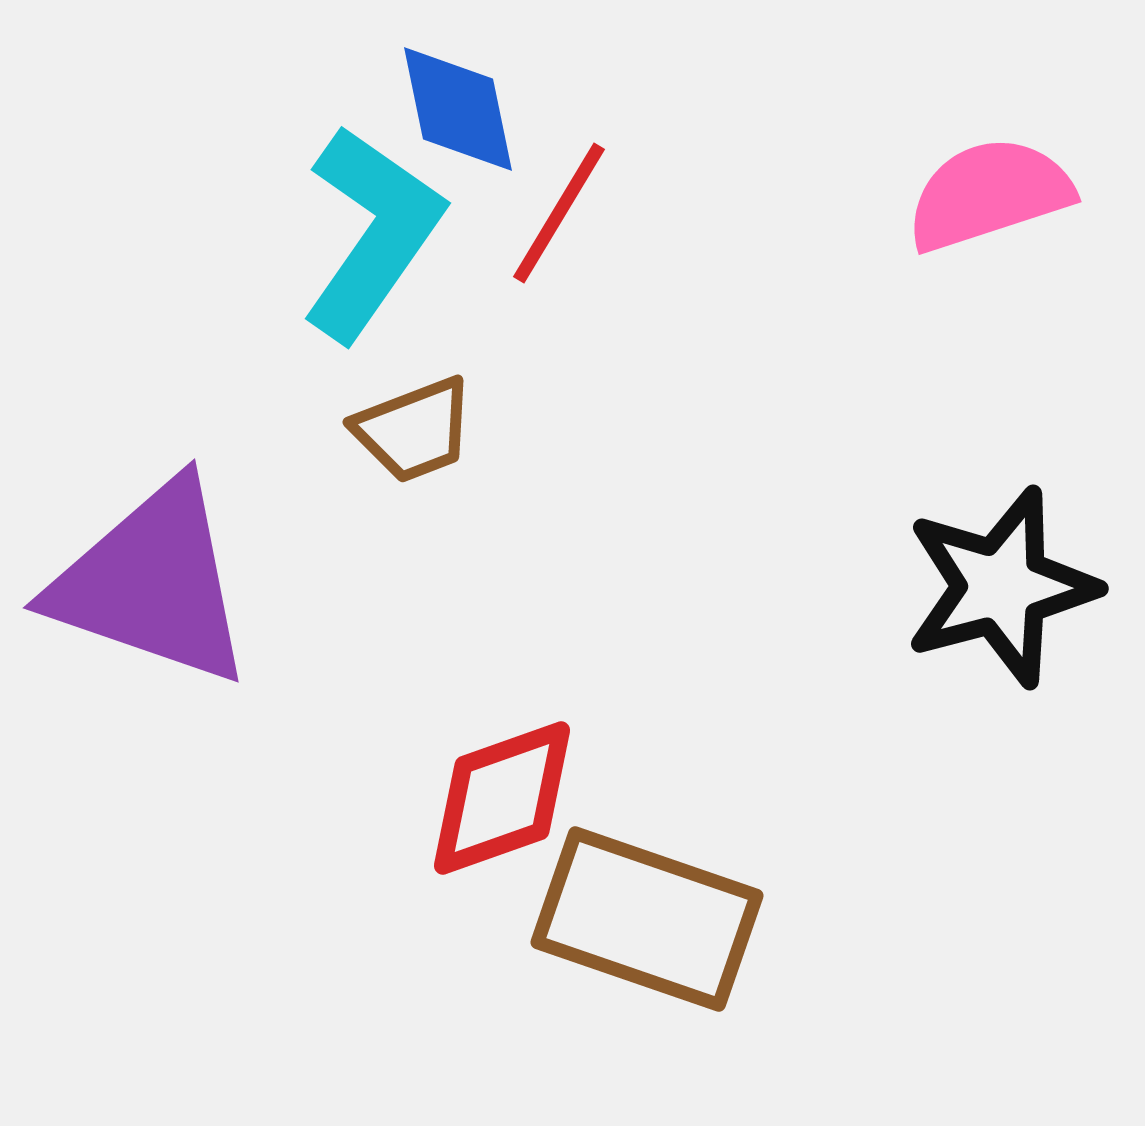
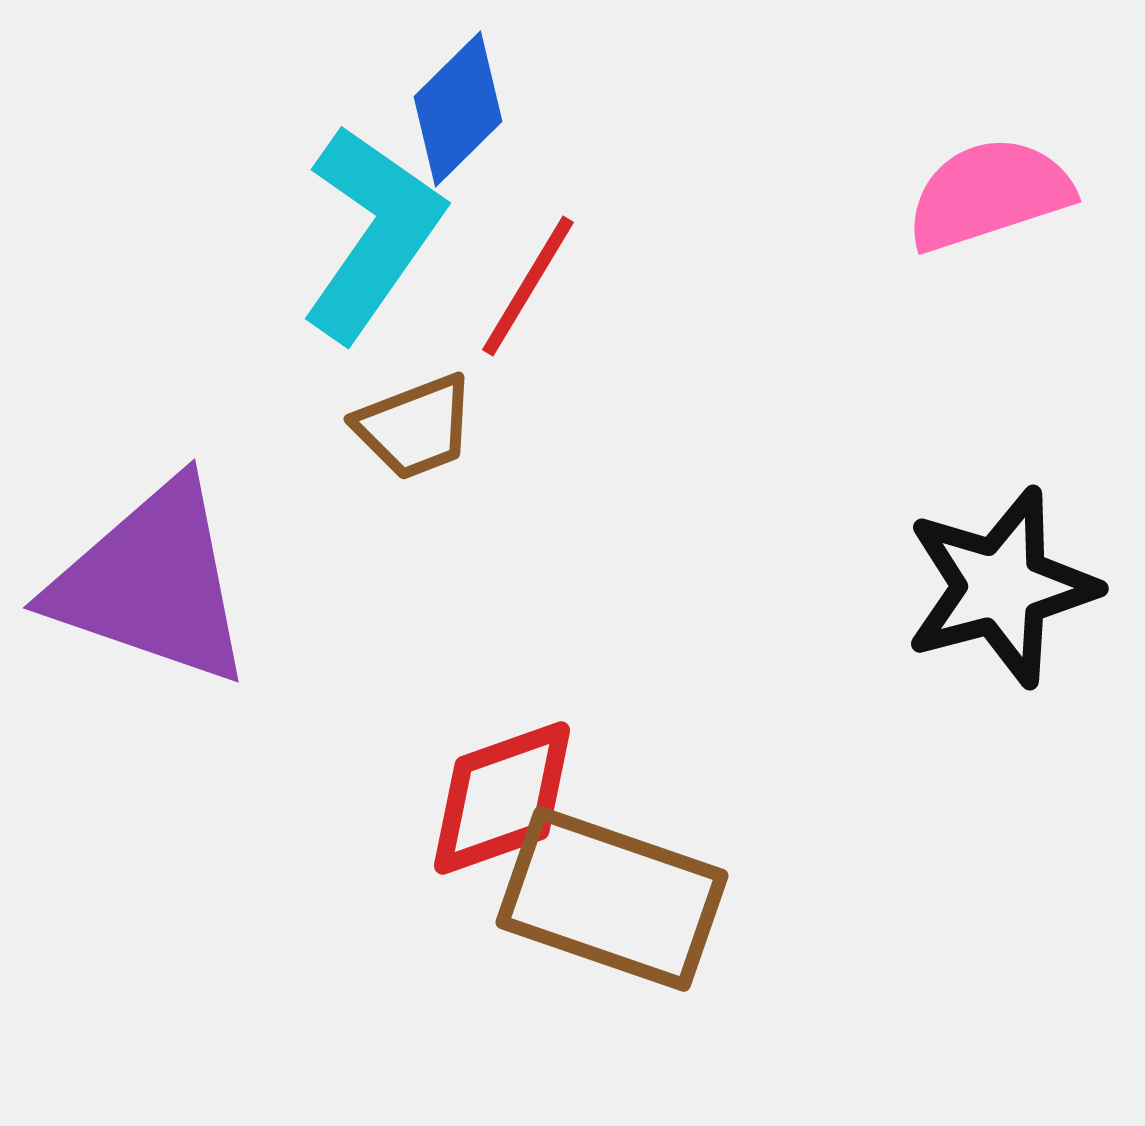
blue diamond: rotated 57 degrees clockwise
red line: moved 31 px left, 73 px down
brown trapezoid: moved 1 px right, 3 px up
brown rectangle: moved 35 px left, 20 px up
